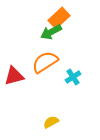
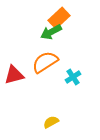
red triangle: moved 1 px up
